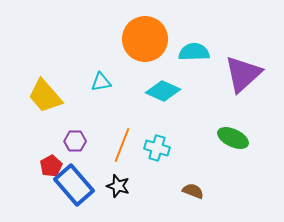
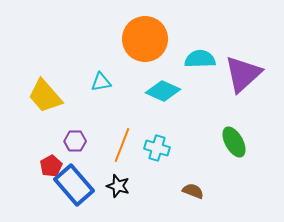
cyan semicircle: moved 6 px right, 7 px down
green ellipse: moved 1 px right, 4 px down; rotated 36 degrees clockwise
